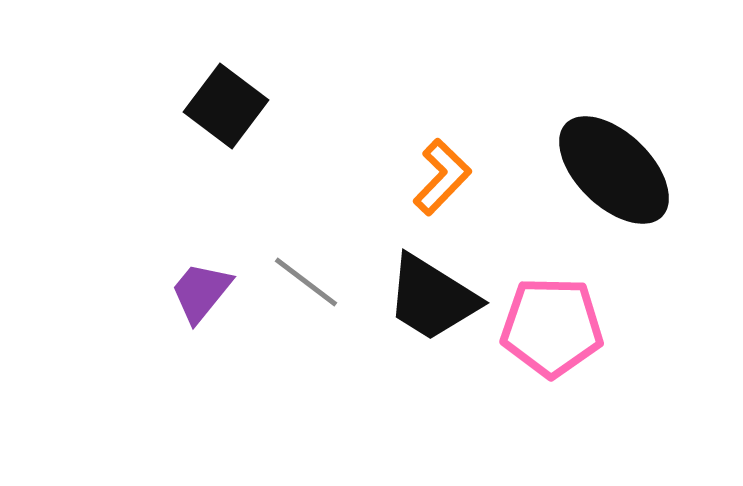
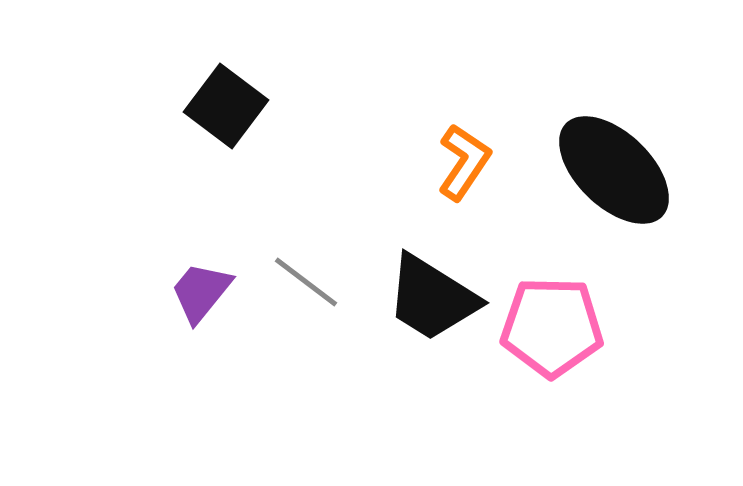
orange L-shape: moved 22 px right, 15 px up; rotated 10 degrees counterclockwise
